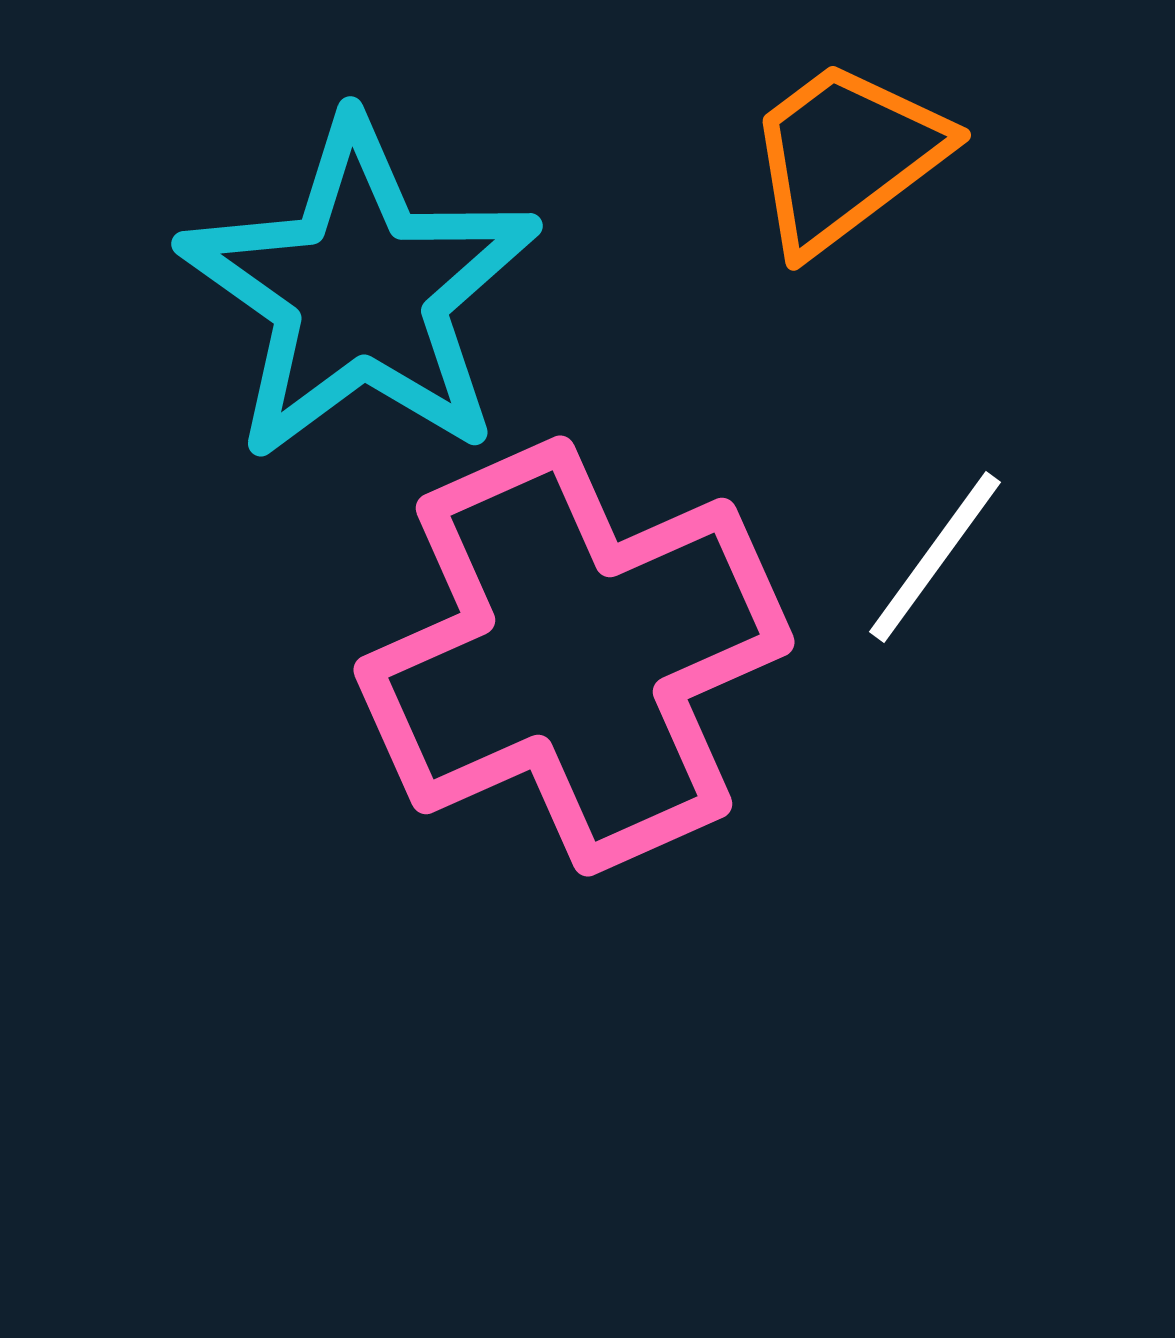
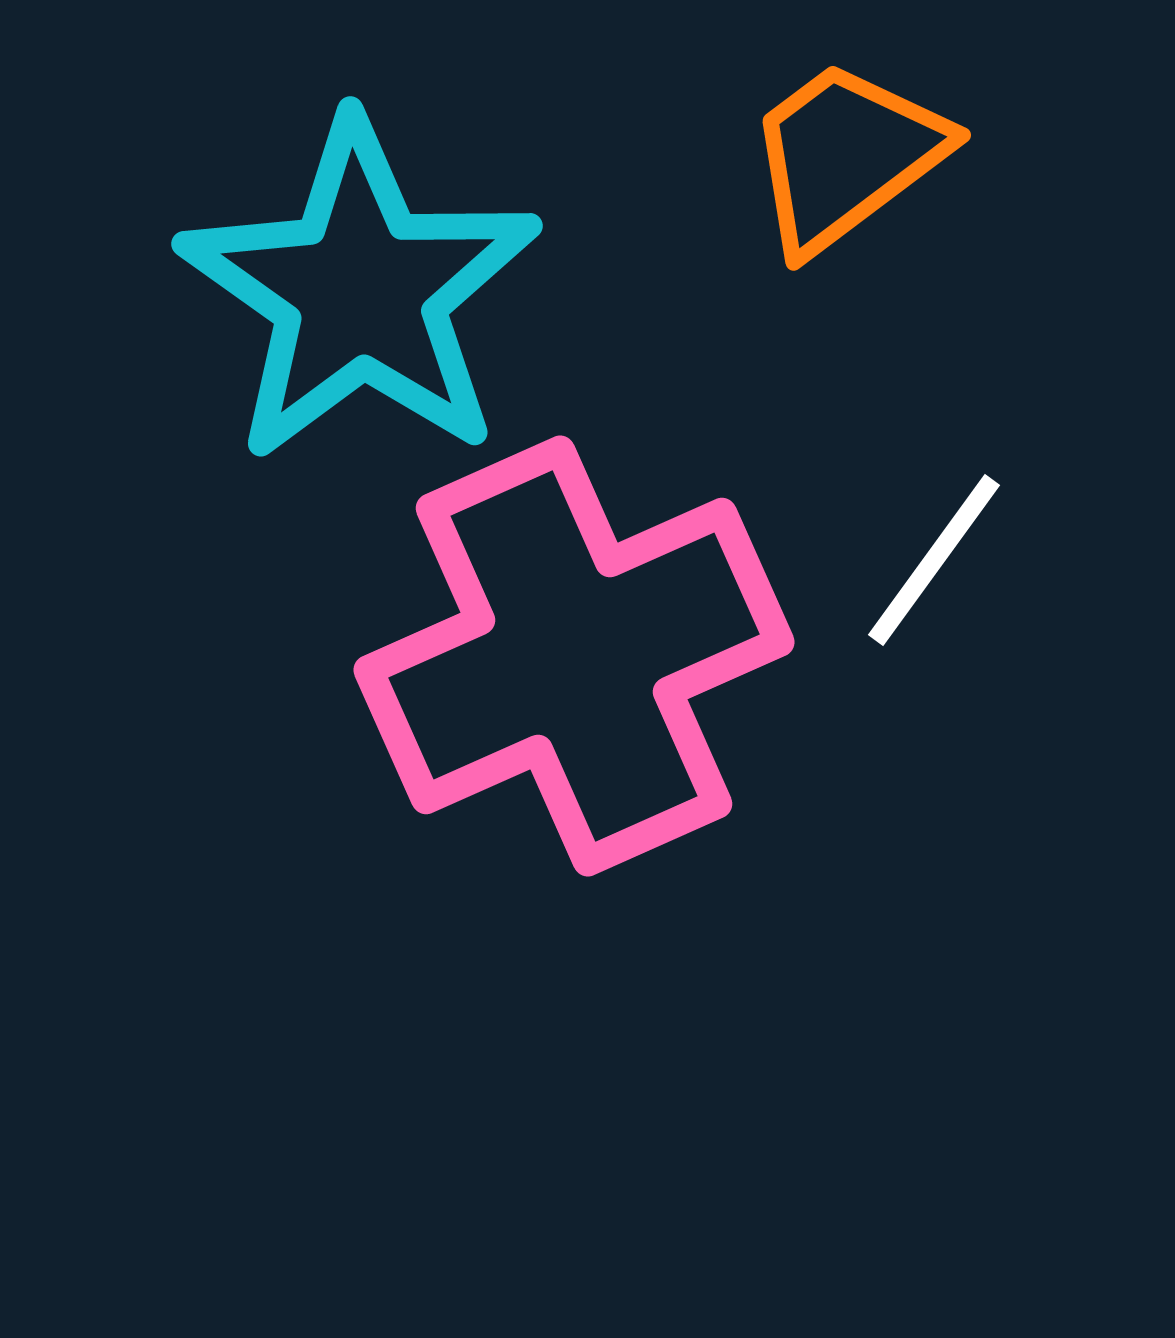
white line: moved 1 px left, 3 px down
